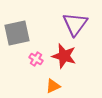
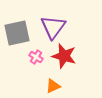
purple triangle: moved 22 px left, 3 px down
pink cross: moved 2 px up
